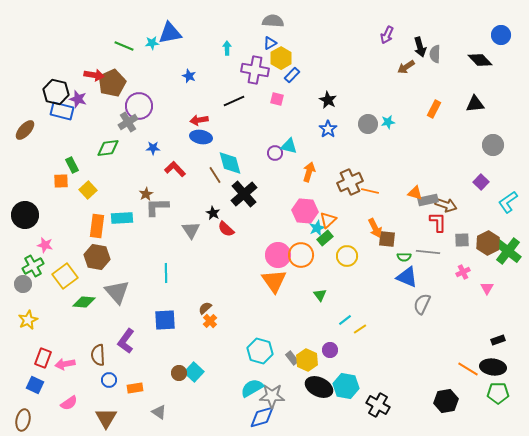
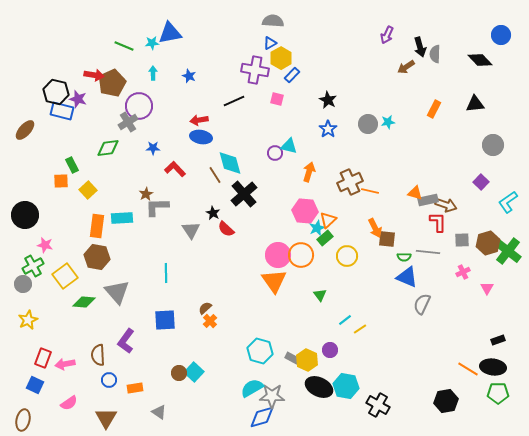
cyan arrow at (227, 48): moved 74 px left, 25 px down
brown hexagon at (488, 243): rotated 10 degrees clockwise
gray rectangle at (292, 358): rotated 24 degrees counterclockwise
